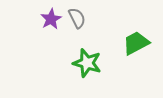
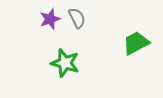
purple star: moved 1 px left; rotated 10 degrees clockwise
green star: moved 22 px left
